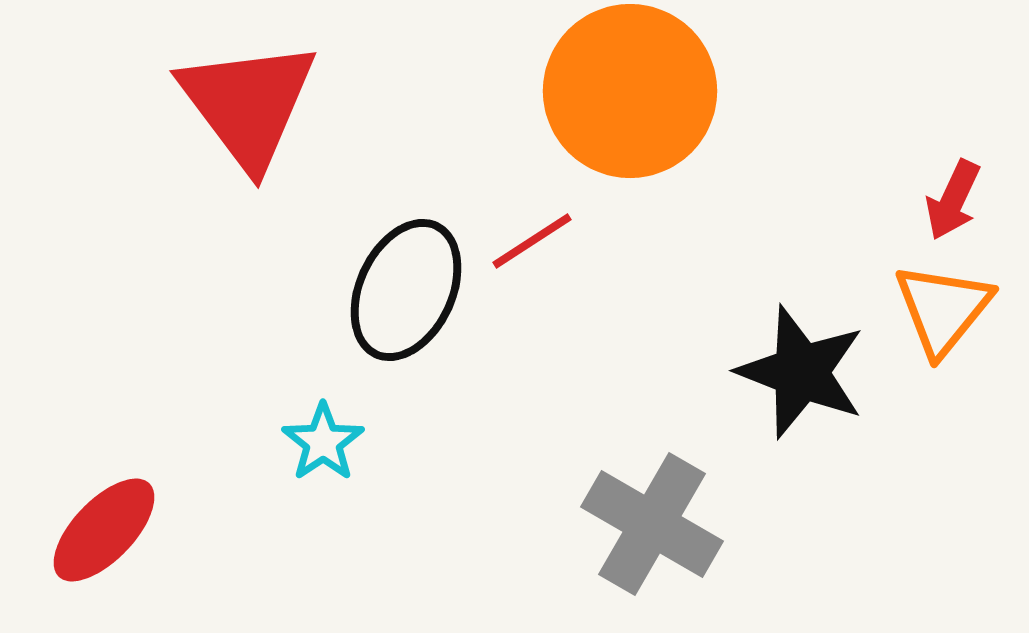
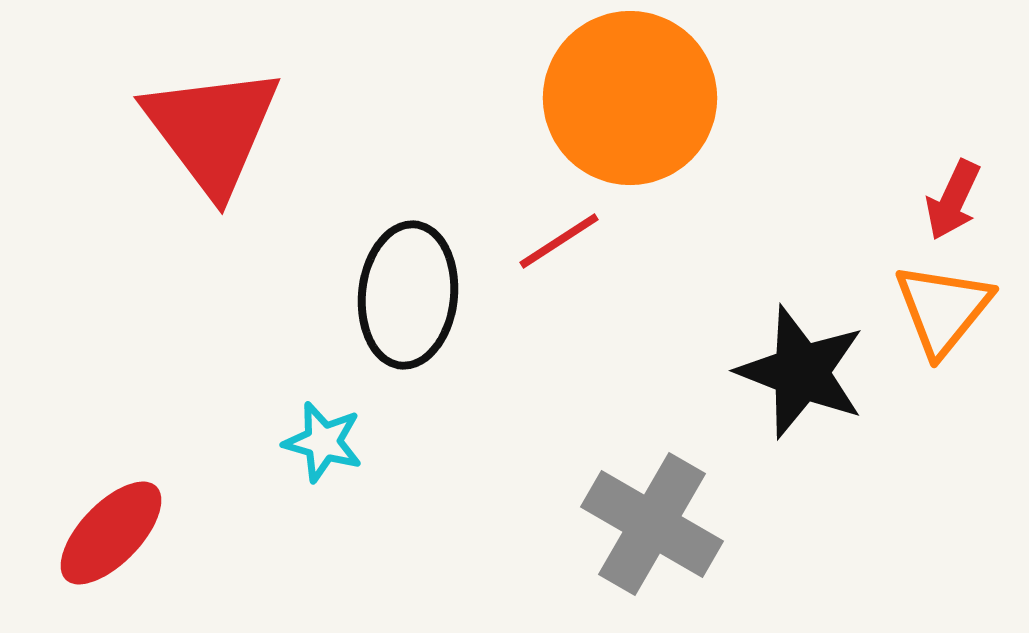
orange circle: moved 7 px down
red triangle: moved 36 px left, 26 px down
red line: moved 27 px right
black ellipse: moved 2 px right, 5 px down; rotated 19 degrees counterclockwise
cyan star: rotated 22 degrees counterclockwise
red ellipse: moved 7 px right, 3 px down
